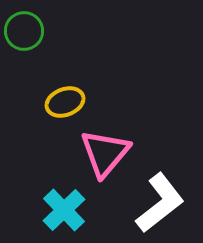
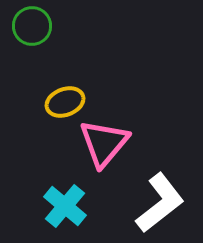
green circle: moved 8 px right, 5 px up
pink triangle: moved 1 px left, 10 px up
cyan cross: moved 1 px right, 4 px up; rotated 6 degrees counterclockwise
